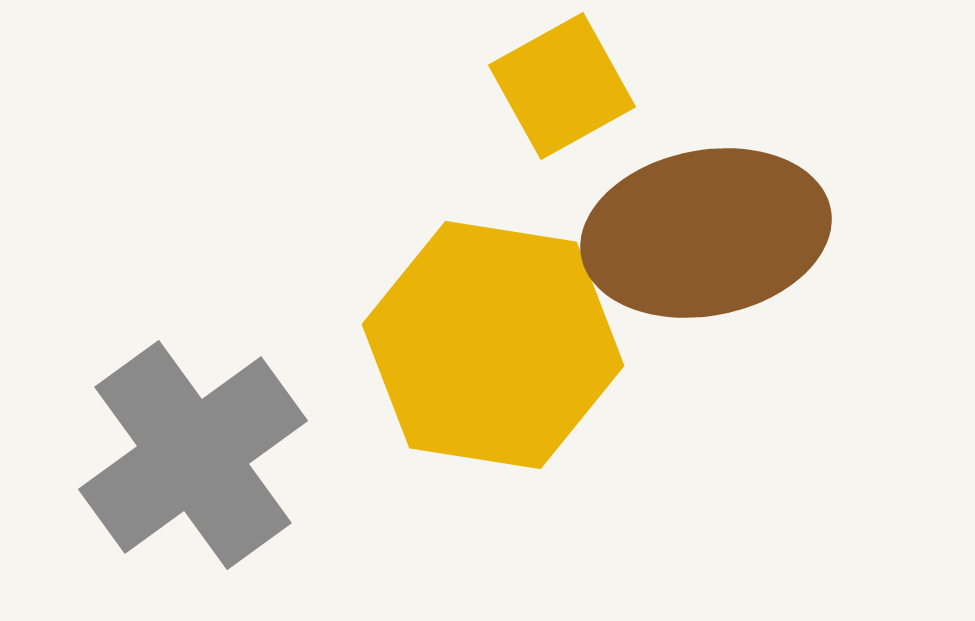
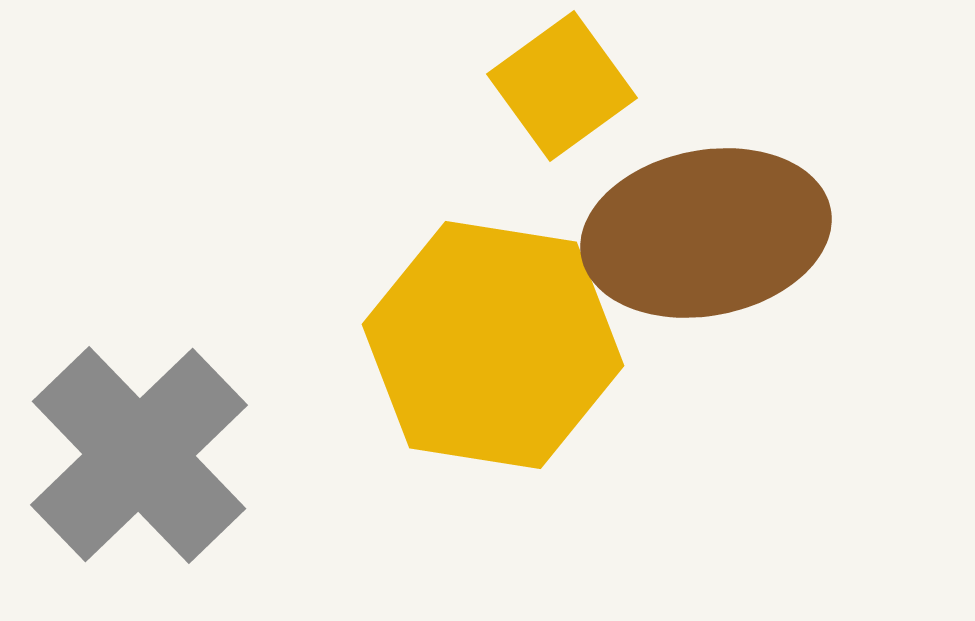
yellow square: rotated 7 degrees counterclockwise
gray cross: moved 54 px left; rotated 8 degrees counterclockwise
